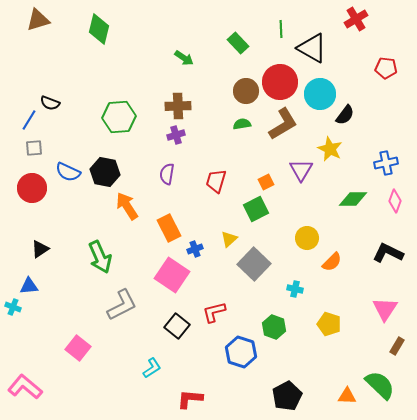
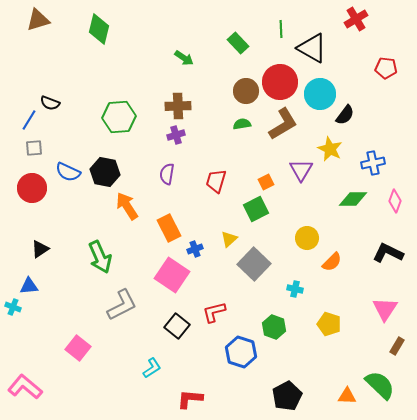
blue cross at (386, 163): moved 13 px left
